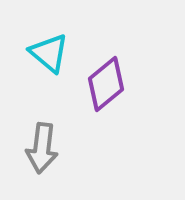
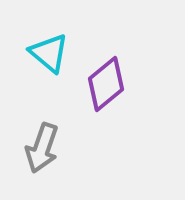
gray arrow: rotated 12 degrees clockwise
